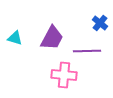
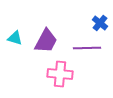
purple trapezoid: moved 6 px left, 3 px down
purple line: moved 3 px up
pink cross: moved 4 px left, 1 px up
